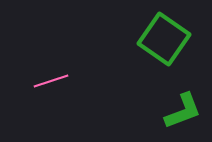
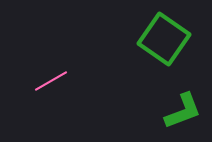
pink line: rotated 12 degrees counterclockwise
